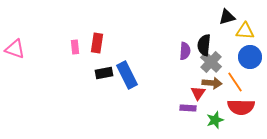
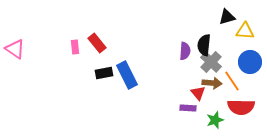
red rectangle: rotated 48 degrees counterclockwise
pink triangle: rotated 15 degrees clockwise
blue circle: moved 5 px down
orange line: moved 3 px left, 1 px up
red triangle: rotated 14 degrees counterclockwise
